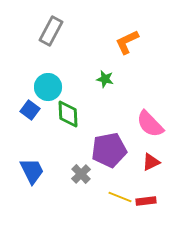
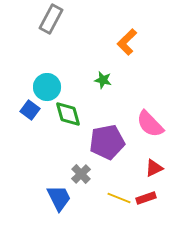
gray rectangle: moved 12 px up
orange L-shape: rotated 20 degrees counterclockwise
green star: moved 2 px left, 1 px down
cyan circle: moved 1 px left
green diamond: rotated 12 degrees counterclockwise
purple pentagon: moved 2 px left, 8 px up
red triangle: moved 3 px right, 6 px down
blue trapezoid: moved 27 px right, 27 px down
yellow line: moved 1 px left, 1 px down
red rectangle: moved 3 px up; rotated 12 degrees counterclockwise
